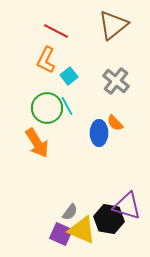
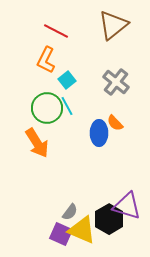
cyan square: moved 2 px left, 4 px down
gray cross: moved 1 px down
black hexagon: rotated 20 degrees clockwise
